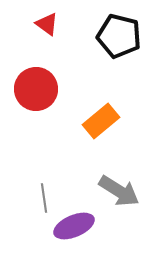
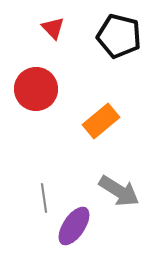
red triangle: moved 6 px right, 4 px down; rotated 10 degrees clockwise
purple ellipse: rotated 33 degrees counterclockwise
